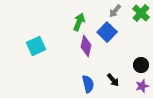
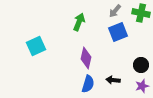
green cross: rotated 30 degrees counterclockwise
blue square: moved 11 px right; rotated 24 degrees clockwise
purple diamond: moved 12 px down
black arrow: rotated 136 degrees clockwise
blue semicircle: rotated 30 degrees clockwise
